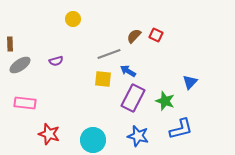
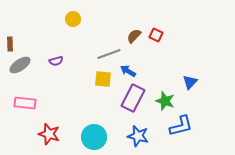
blue L-shape: moved 3 px up
cyan circle: moved 1 px right, 3 px up
